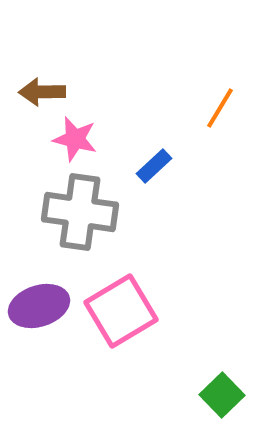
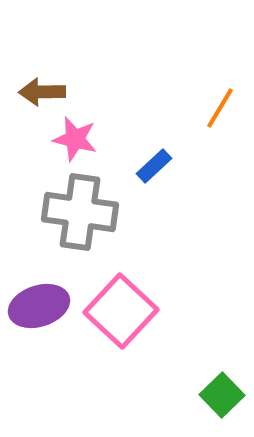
pink square: rotated 16 degrees counterclockwise
